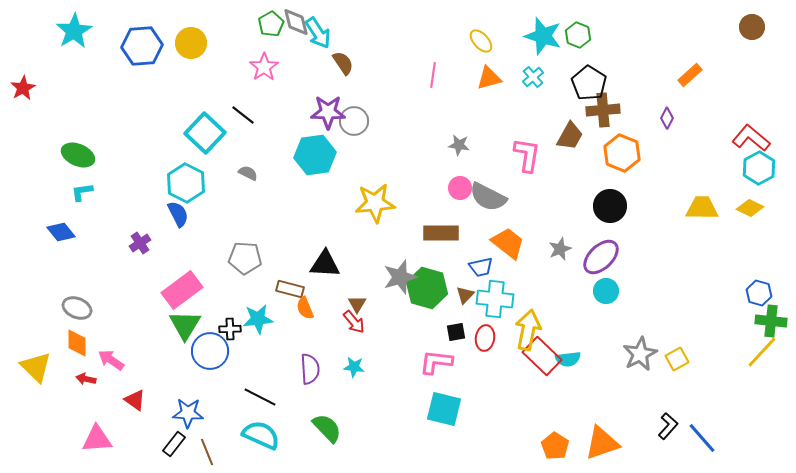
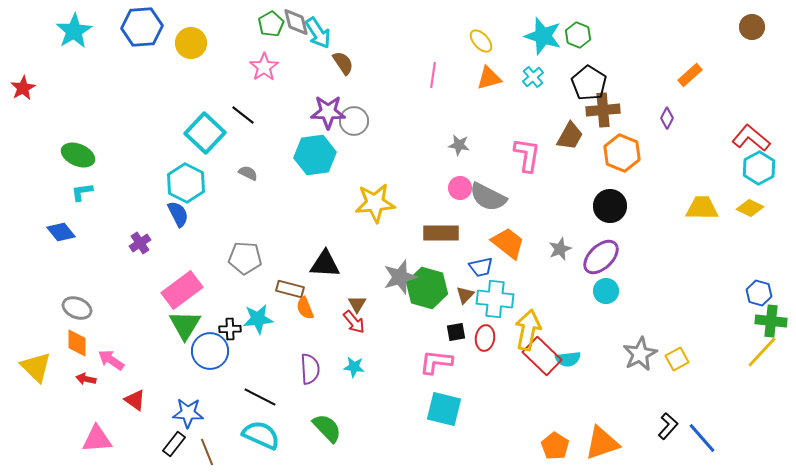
blue hexagon at (142, 46): moved 19 px up
